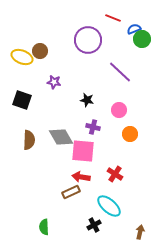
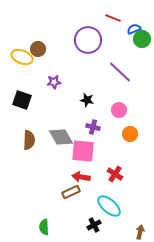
brown circle: moved 2 px left, 2 px up
purple star: rotated 16 degrees counterclockwise
